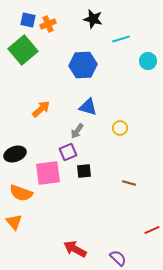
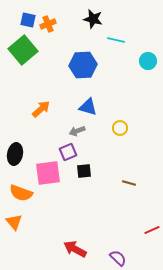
cyan line: moved 5 px left, 1 px down; rotated 30 degrees clockwise
gray arrow: rotated 35 degrees clockwise
black ellipse: rotated 60 degrees counterclockwise
